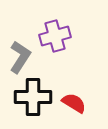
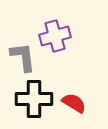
gray L-shape: moved 3 px right; rotated 40 degrees counterclockwise
black cross: moved 1 px right, 2 px down
